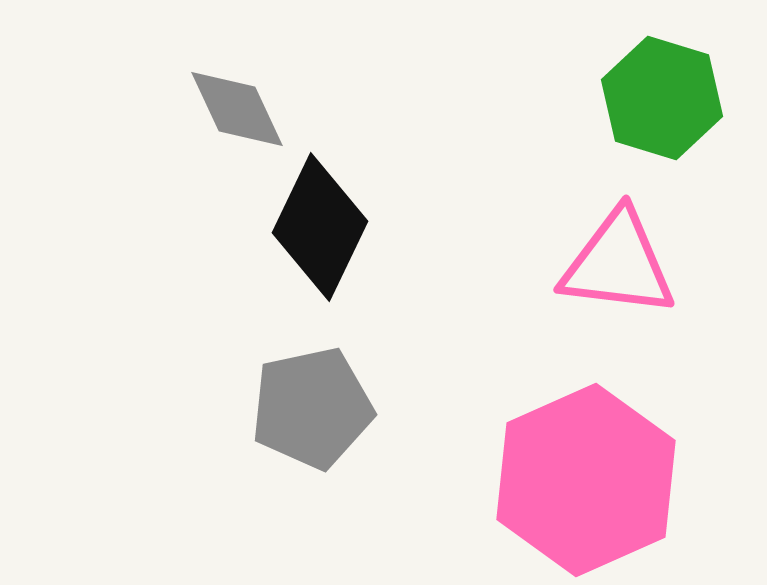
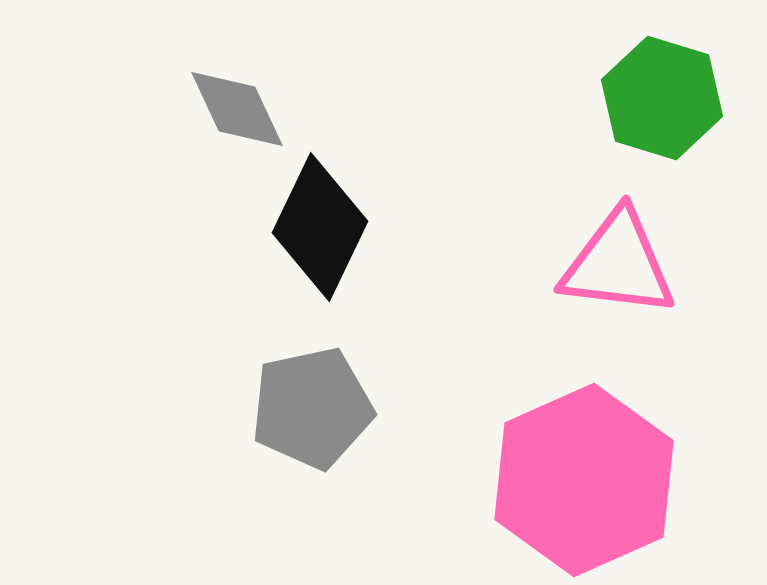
pink hexagon: moved 2 px left
